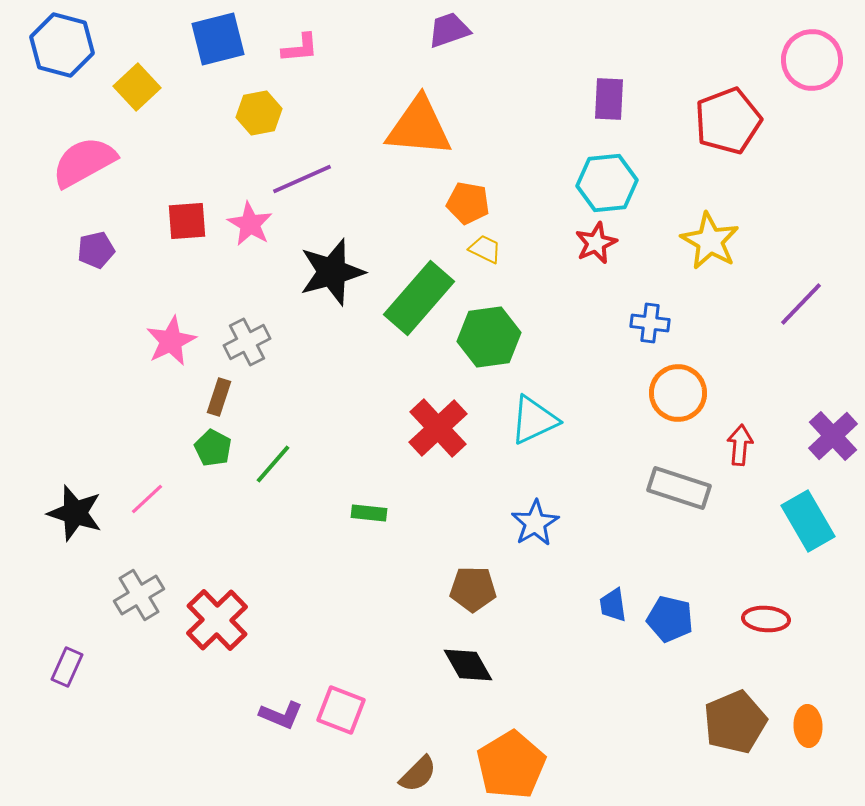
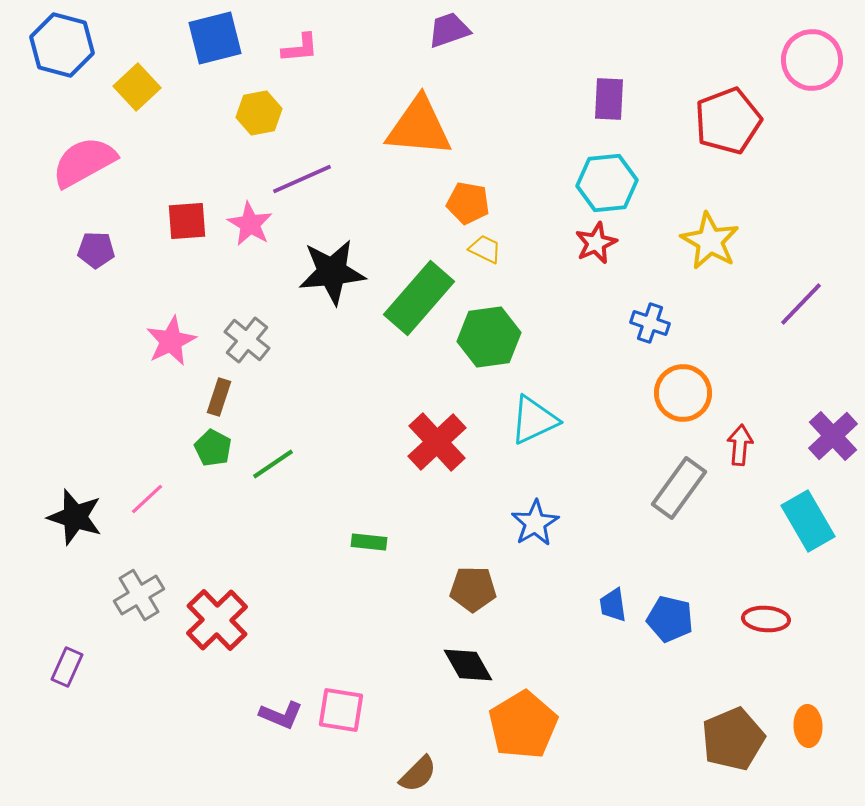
blue square at (218, 39): moved 3 px left, 1 px up
purple pentagon at (96, 250): rotated 15 degrees clockwise
black star at (332, 272): rotated 10 degrees clockwise
blue cross at (650, 323): rotated 12 degrees clockwise
gray cross at (247, 342): moved 2 px up; rotated 24 degrees counterclockwise
orange circle at (678, 393): moved 5 px right
red cross at (438, 428): moved 1 px left, 14 px down
green line at (273, 464): rotated 15 degrees clockwise
gray rectangle at (679, 488): rotated 72 degrees counterclockwise
black star at (75, 513): moved 4 px down
green rectangle at (369, 513): moved 29 px down
pink square at (341, 710): rotated 12 degrees counterclockwise
brown pentagon at (735, 722): moved 2 px left, 17 px down
orange pentagon at (511, 765): moved 12 px right, 40 px up
